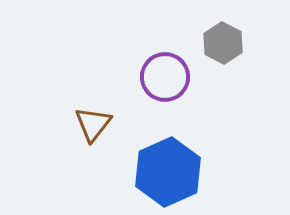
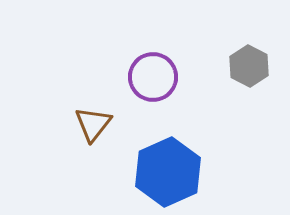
gray hexagon: moved 26 px right, 23 px down
purple circle: moved 12 px left
